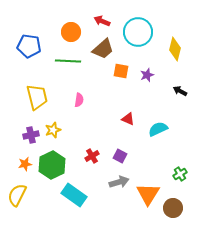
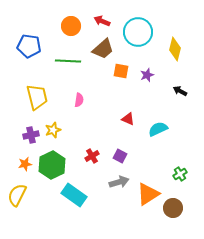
orange circle: moved 6 px up
orange triangle: rotated 25 degrees clockwise
